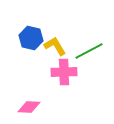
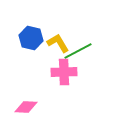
yellow L-shape: moved 3 px right, 3 px up
green line: moved 11 px left
pink diamond: moved 3 px left
